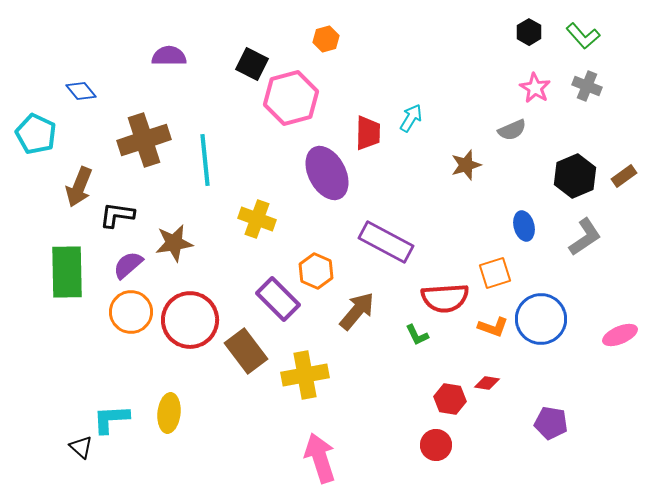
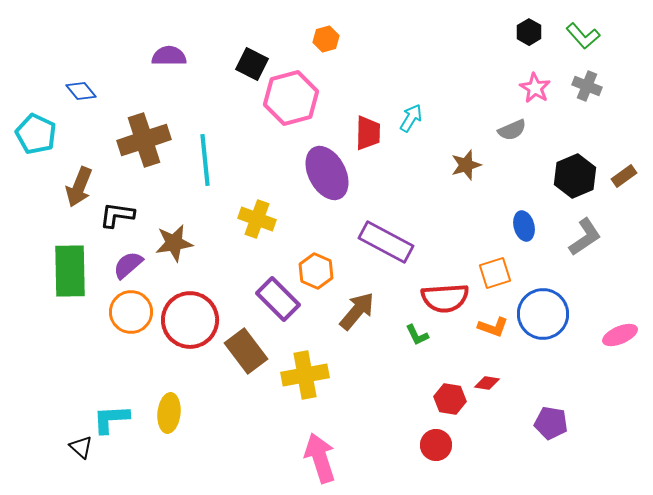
green rectangle at (67, 272): moved 3 px right, 1 px up
blue circle at (541, 319): moved 2 px right, 5 px up
